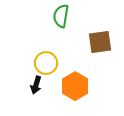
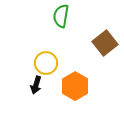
brown square: moved 5 px right, 1 px down; rotated 30 degrees counterclockwise
